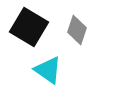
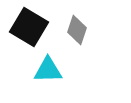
cyan triangle: rotated 36 degrees counterclockwise
